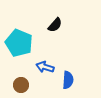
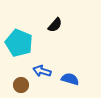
blue arrow: moved 3 px left, 4 px down
blue semicircle: moved 2 px right, 1 px up; rotated 78 degrees counterclockwise
